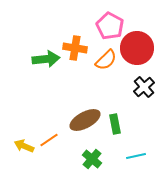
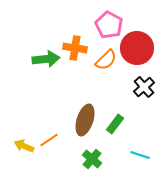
pink pentagon: moved 1 px left, 1 px up
brown ellipse: rotated 44 degrees counterclockwise
green rectangle: rotated 48 degrees clockwise
cyan line: moved 4 px right, 1 px up; rotated 30 degrees clockwise
